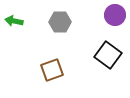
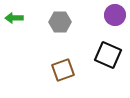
green arrow: moved 3 px up; rotated 12 degrees counterclockwise
black square: rotated 12 degrees counterclockwise
brown square: moved 11 px right
